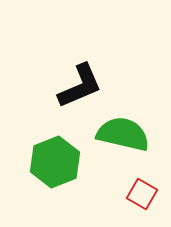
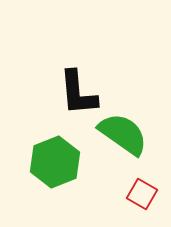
black L-shape: moved 2 px left, 7 px down; rotated 108 degrees clockwise
green semicircle: rotated 22 degrees clockwise
